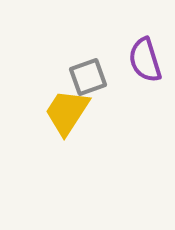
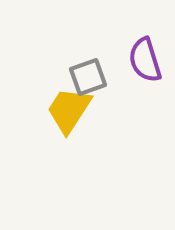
yellow trapezoid: moved 2 px right, 2 px up
